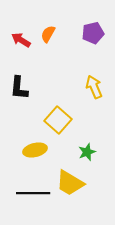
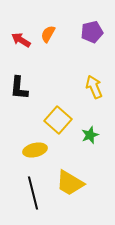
purple pentagon: moved 1 px left, 1 px up
green star: moved 3 px right, 17 px up
black line: rotated 76 degrees clockwise
